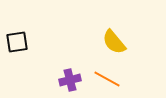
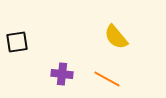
yellow semicircle: moved 2 px right, 5 px up
purple cross: moved 8 px left, 6 px up; rotated 20 degrees clockwise
